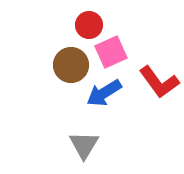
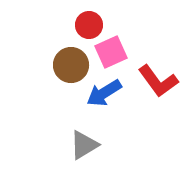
red L-shape: moved 1 px left, 1 px up
gray triangle: rotated 28 degrees clockwise
